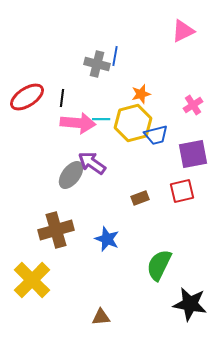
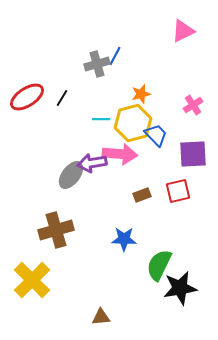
blue line: rotated 18 degrees clockwise
gray cross: rotated 30 degrees counterclockwise
black line: rotated 24 degrees clockwise
pink arrow: moved 42 px right, 31 px down
blue trapezoid: rotated 120 degrees counterclockwise
purple square: rotated 8 degrees clockwise
purple arrow: rotated 44 degrees counterclockwise
red square: moved 4 px left
brown rectangle: moved 2 px right, 3 px up
blue star: moved 17 px right; rotated 20 degrees counterclockwise
black star: moved 10 px left, 16 px up; rotated 20 degrees counterclockwise
